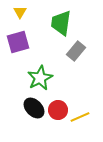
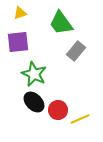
yellow triangle: moved 1 px down; rotated 40 degrees clockwise
green trapezoid: rotated 44 degrees counterclockwise
purple square: rotated 10 degrees clockwise
green star: moved 6 px left, 4 px up; rotated 20 degrees counterclockwise
black ellipse: moved 6 px up
yellow line: moved 2 px down
